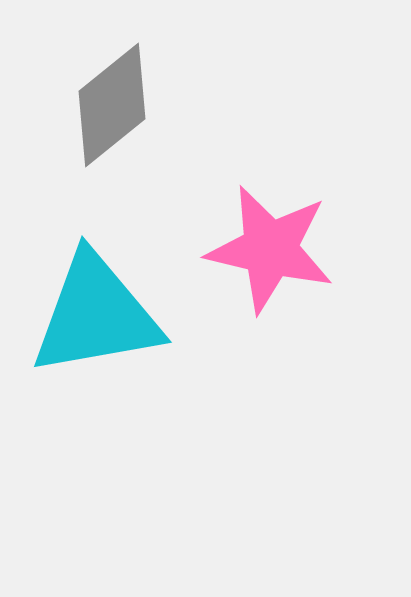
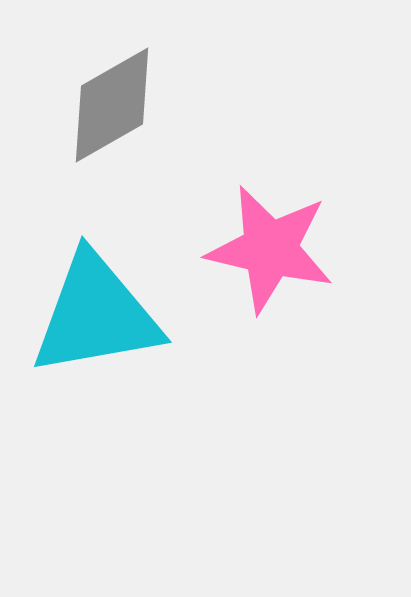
gray diamond: rotated 9 degrees clockwise
